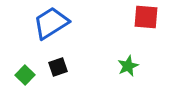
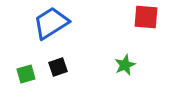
green star: moved 3 px left, 1 px up
green square: moved 1 px right, 1 px up; rotated 30 degrees clockwise
